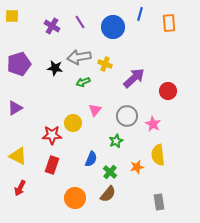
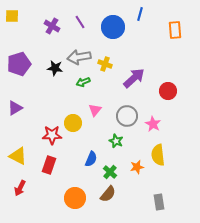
orange rectangle: moved 6 px right, 7 px down
green star: rotated 24 degrees counterclockwise
red rectangle: moved 3 px left
